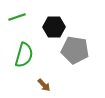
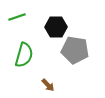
black hexagon: moved 2 px right
brown arrow: moved 4 px right
